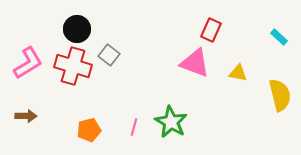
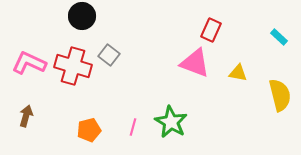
black circle: moved 5 px right, 13 px up
pink L-shape: moved 1 px right; rotated 124 degrees counterclockwise
brown arrow: rotated 75 degrees counterclockwise
pink line: moved 1 px left
